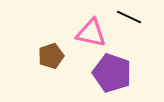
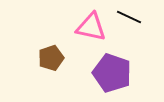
pink triangle: moved 6 px up
brown pentagon: moved 2 px down
